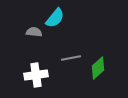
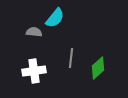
gray line: rotated 72 degrees counterclockwise
white cross: moved 2 px left, 4 px up
